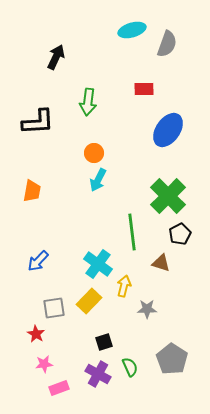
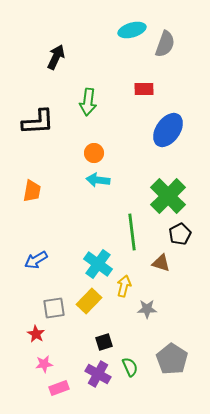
gray semicircle: moved 2 px left
cyan arrow: rotated 70 degrees clockwise
blue arrow: moved 2 px left, 1 px up; rotated 15 degrees clockwise
